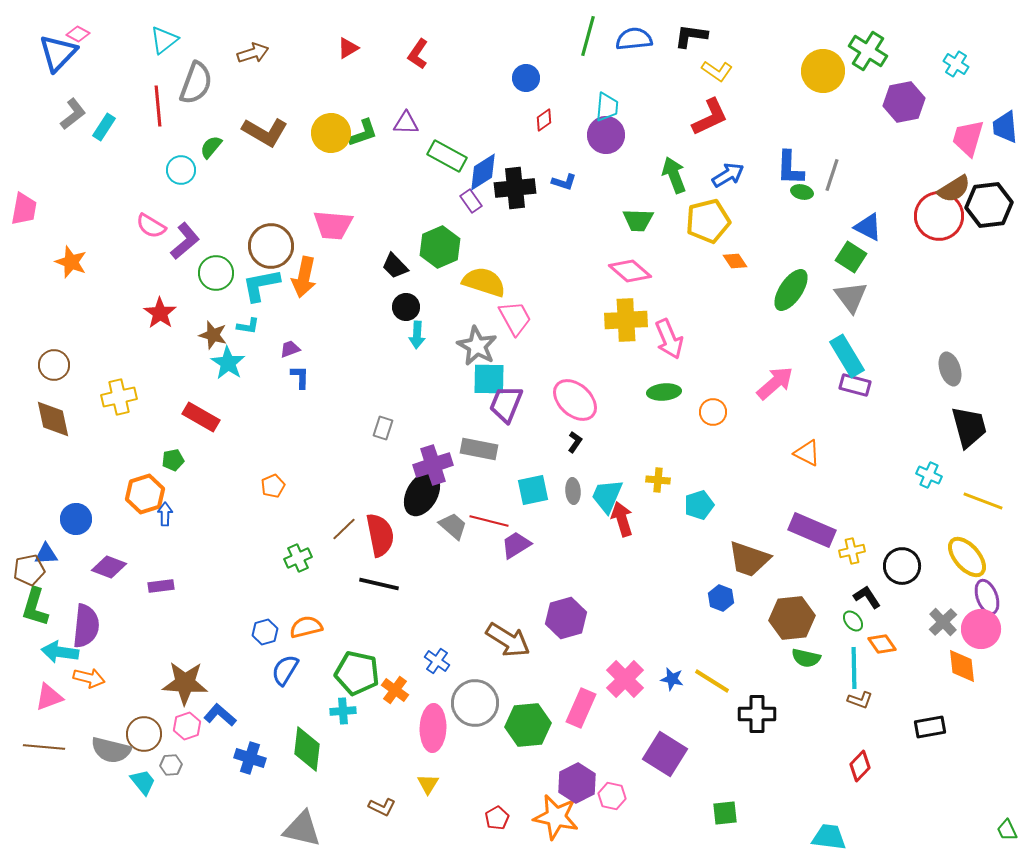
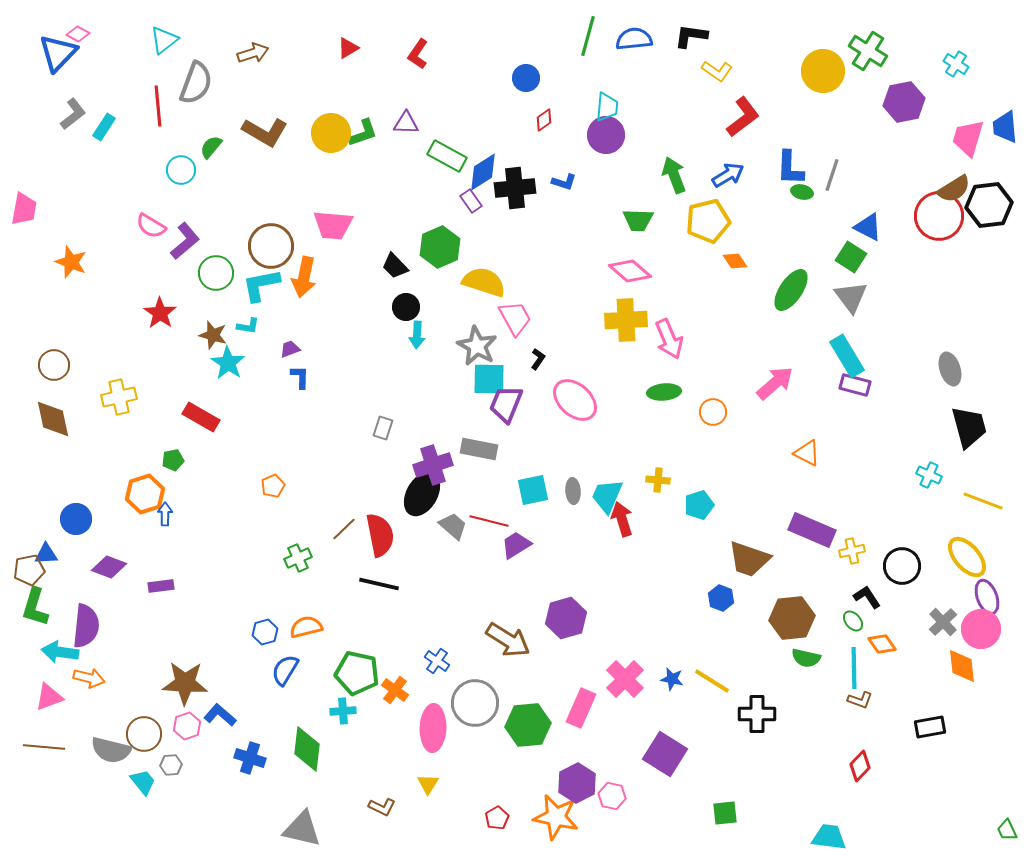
red L-shape at (710, 117): moved 33 px right; rotated 12 degrees counterclockwise
black L-shape at (575, 442): moved 37 px left, 83 px up
